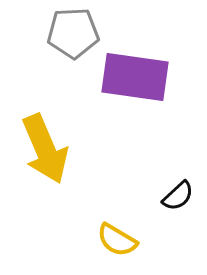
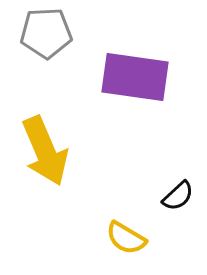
gray pentagon: moved 27 px left
yellow arrow: moved 2 px down
yellow semicircle: moved 9 px right, 2 px up
